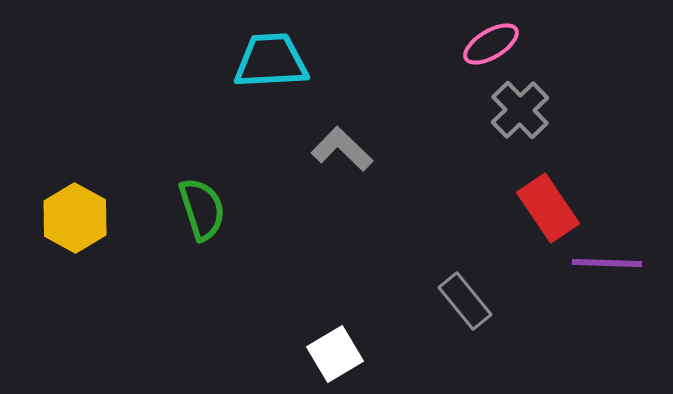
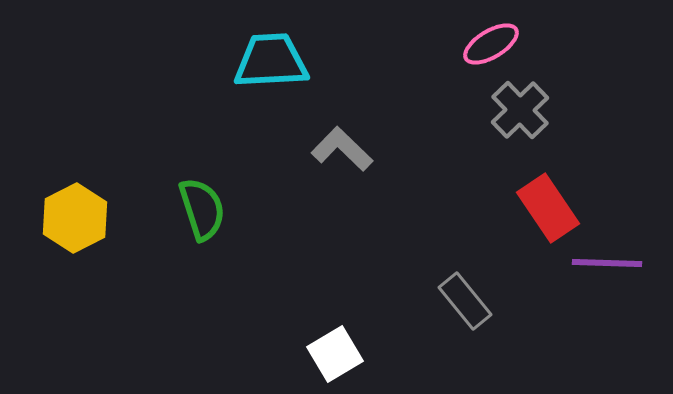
yellow hexagon: rotated 4 degrees clockwise
